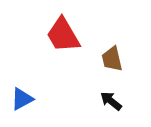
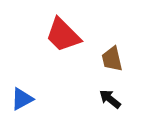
red trapezoid: rotated 15 degrees counterclockwise
black arrow: moved 1 px left, 2 px up
